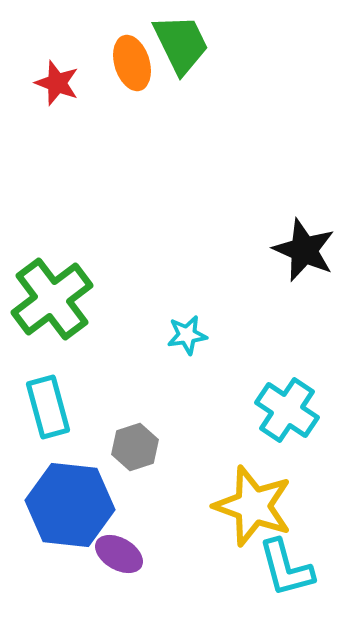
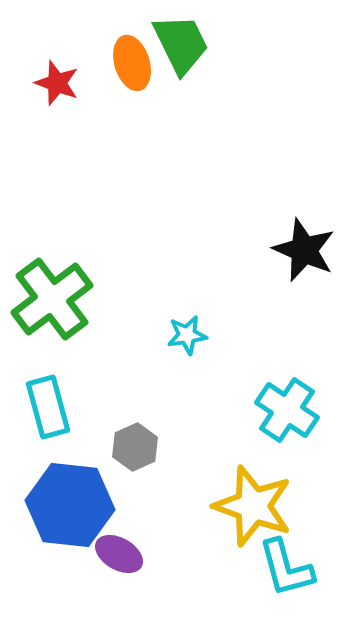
gray hexagon: rotated 6 degrees counterclockwise
